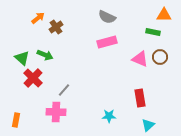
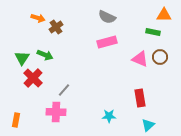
orange arrow: rotated 56 degrees clockwise
green triangle: rotated 21 degrees clockwise
